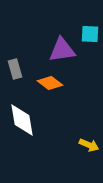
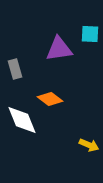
purple triangle: moved 3 px left, 1 px up
orange diamond: moved 16 px down
white diamond: rotated 12 degrees counterclockwise
